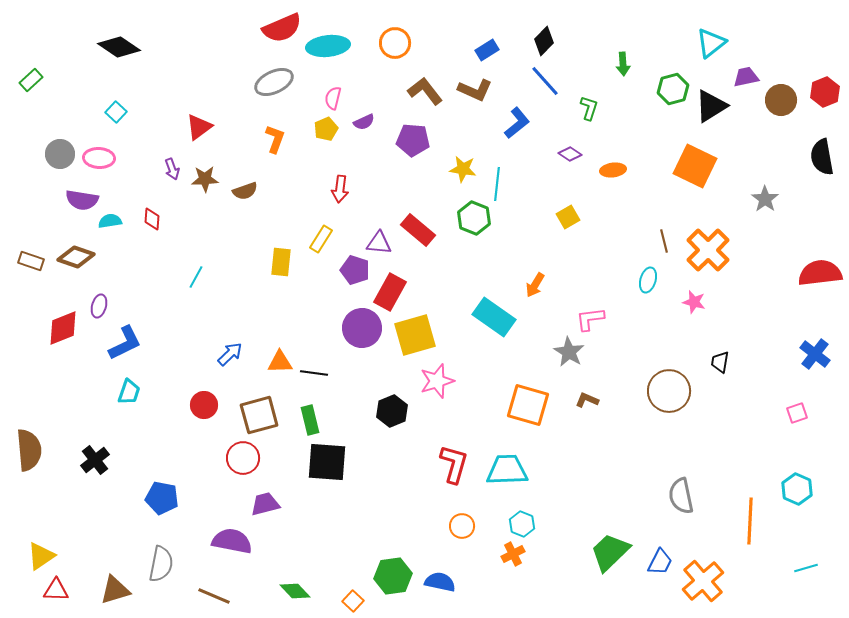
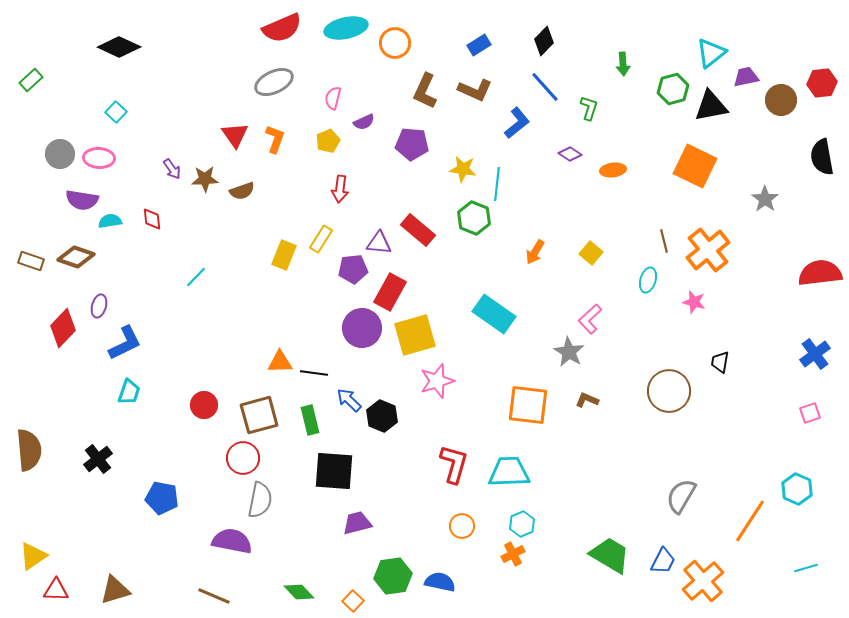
cyan triangle at (711, 43): moved 10 px down
cyan ellipse at (328, 46): moved 18 px right, 18 px up; rotated 6 degrees counterclockwise
black diamond at (119, 47): rotated 9 degrees counterclockwise
blue rectangle at (487, 50): moved 8 px left, 5 px up
blue line at (545, 81): moved 6 px down
brown L-shape at (425, 91): rotated 117 degrees counterclockwise
red hexagon at (825, 92): moved 3 px left, 9 px up; rotated 16 degrees clockwise
black triangle at (711, 106): rotated 21 degrees clockwise
red triangle at (199, 127): moved 36 px right, 8 px down; rotated 28 degrees counterclockwise
yellow pentagon at (326, 129): moved 2 px right, 12 px down
purple pentagon at (413, 140): moved 1 px left, 4 px down
purple arrow at (172, 169): rotated 15 degrees counterclockwise
brown semicircle at (245, 191): moved 3 px left
yellow square at (568, 217): moved 23 px right, 36 px down; rotated 20 degrees counterclockwise
red diamond at (152, 219): rotated 10 degrees counterclockwise
orange cross at (708, 250): rotated 6 degrees clockwise
yellow rectangle at (281, 262): moved 3 px right, 7 px up; rotated 16 degrees clockwise
purple pentagon at (355, 270): moved 2 px left, 1 px up; rotated 24 degrees counterclockwise
cyan line at (196, 277): rotated 15 degrees clockwise
orange arrow at (535, 285): moved 33 px up
cyan rectangle at (494, 317): moved 3 px up
pink L-shape at (590, 319): rotated 36 degrees counterclockwise
red diamond at (63, 328): rotated 24 degrees counterclockwise
blue arrow at (230, 354): moved 119 px right, 46 px down; rotated 92 degrees counterclockwise
blue cross at (815, 354): rotated 16 degrees clockwise
orange square at (528, 405): rotated 9 degrees counterclockwise
black hexagon at (392, 411): moved 10 px left, 5 px down; rotated 16 degrees counterclockwise
pink square at (797, 413): moved 13 px right
black cross at (95, 460): moved 3 px right, 1 px up
black square at (327, 462): moved 7 px right, 9 px down
cyan trapezoid at (507, 470): moved 2 px right, 2 px down
gray semicircle at (681, 496): rotated 42 degrees clockwise
purple trapezoid at (265, 504): moved 92 px right, 19 px down
orange line at (750, 521): rotated 30 degrees clockwise
cyan hexagon at (522, 524): rotated 15 degrees clockwise
green trapezoid at (610, 552): moved 3 px down; rotated 75 degrees clockwise
yellow triangle at (41, 556): moved 8 px left
blue trapezoid at (660, 562): moved 3 px right, 1 px up
gray semicircle at (161, 564): moved 99 px right, 64 px up
green diamond at (295, 591): moved 4 px right, 1 px down
